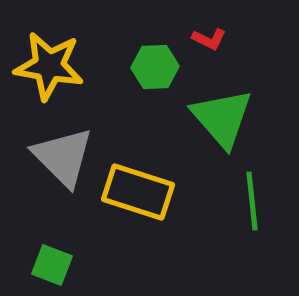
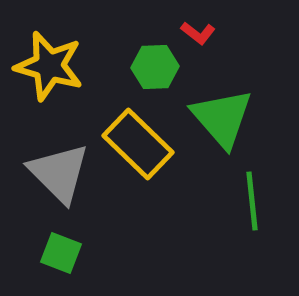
red L-shape: moved 11 px left, 6 px up; rotated 12 degrees clockwise
yellow star: rotated 6 degrees clockwise
gray triangle: moved 4 px left, 16 px down
yellow rectangle: moved 48 px up; rotated 26 degrees clockwise
green square: moved 9 px right, 12 px up
